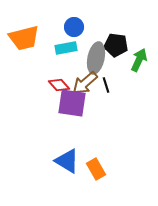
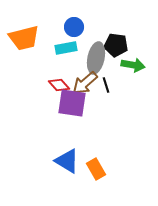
green arrow: moved 6 px left, 5 px down; rotated 75 degrees clockwise
